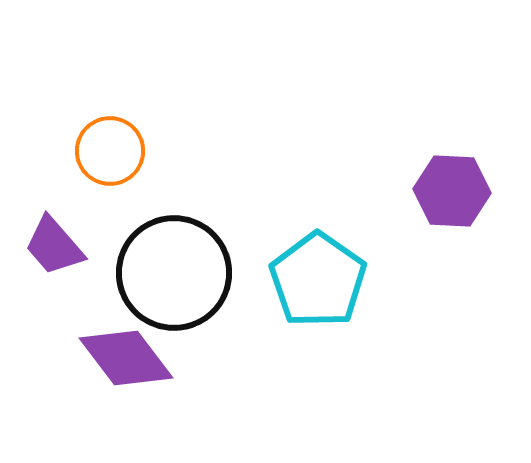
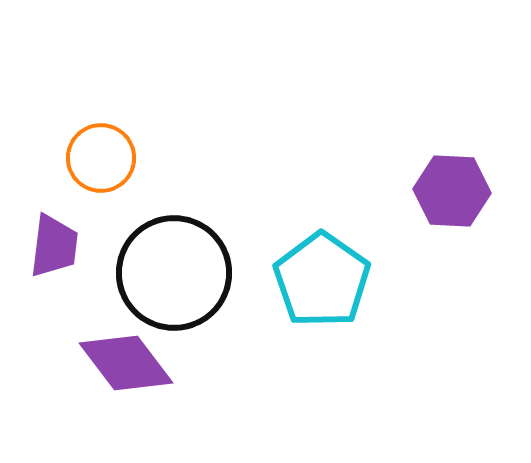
orange circle: moved 9 px left, 7 px down
purple trapezoid: rotated 132 degrees counterclockwise
cyan pentagon: moved 4 px right
purple diamond: moved 5 px down
